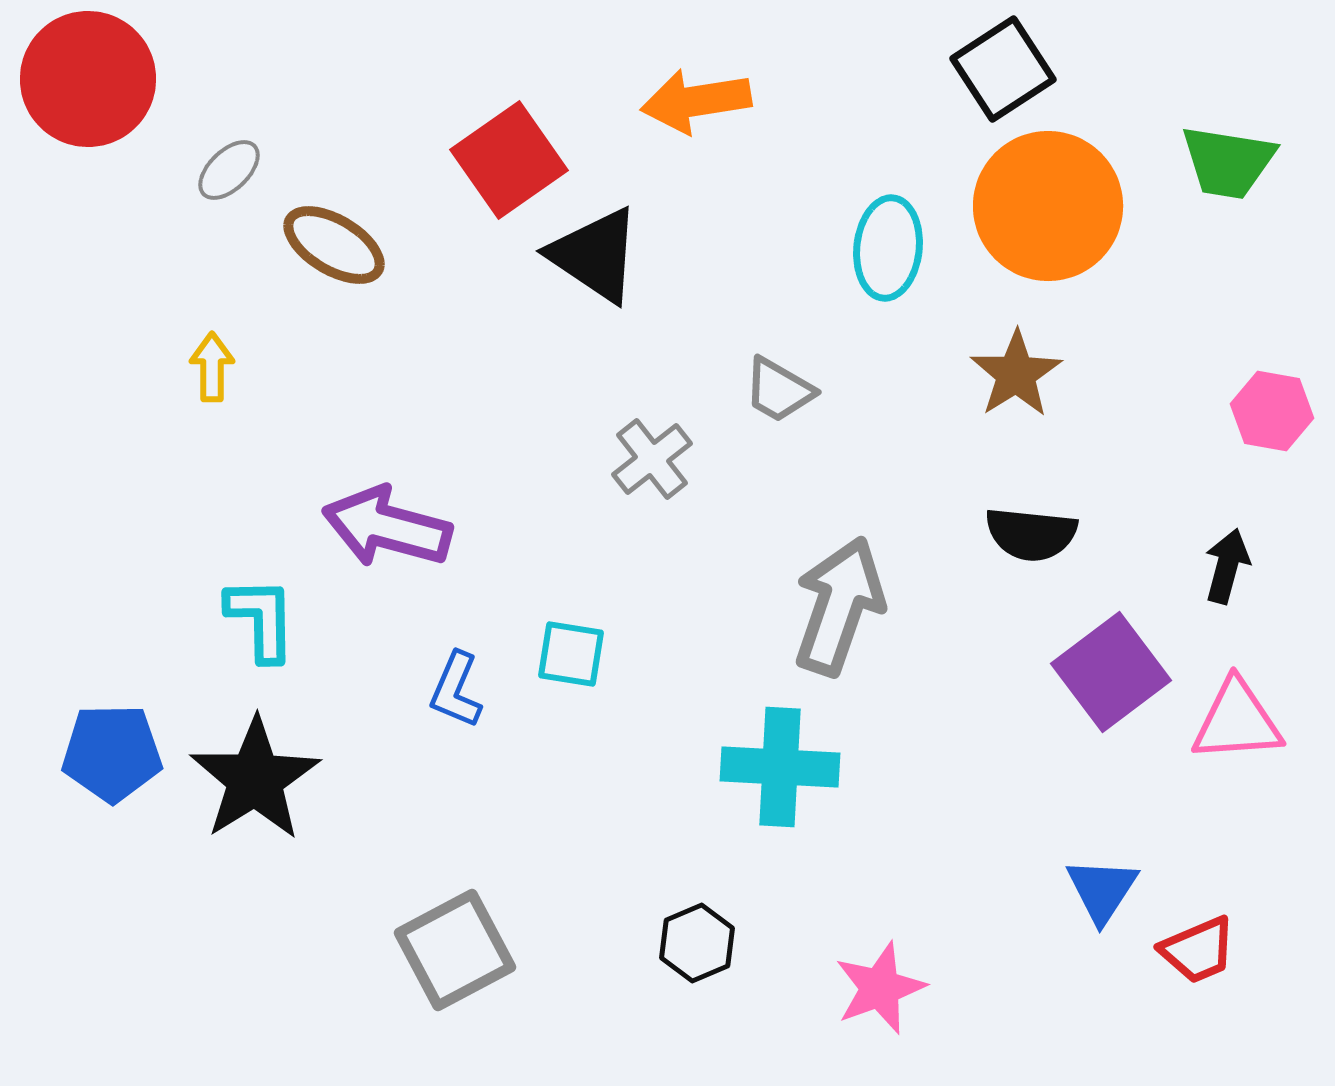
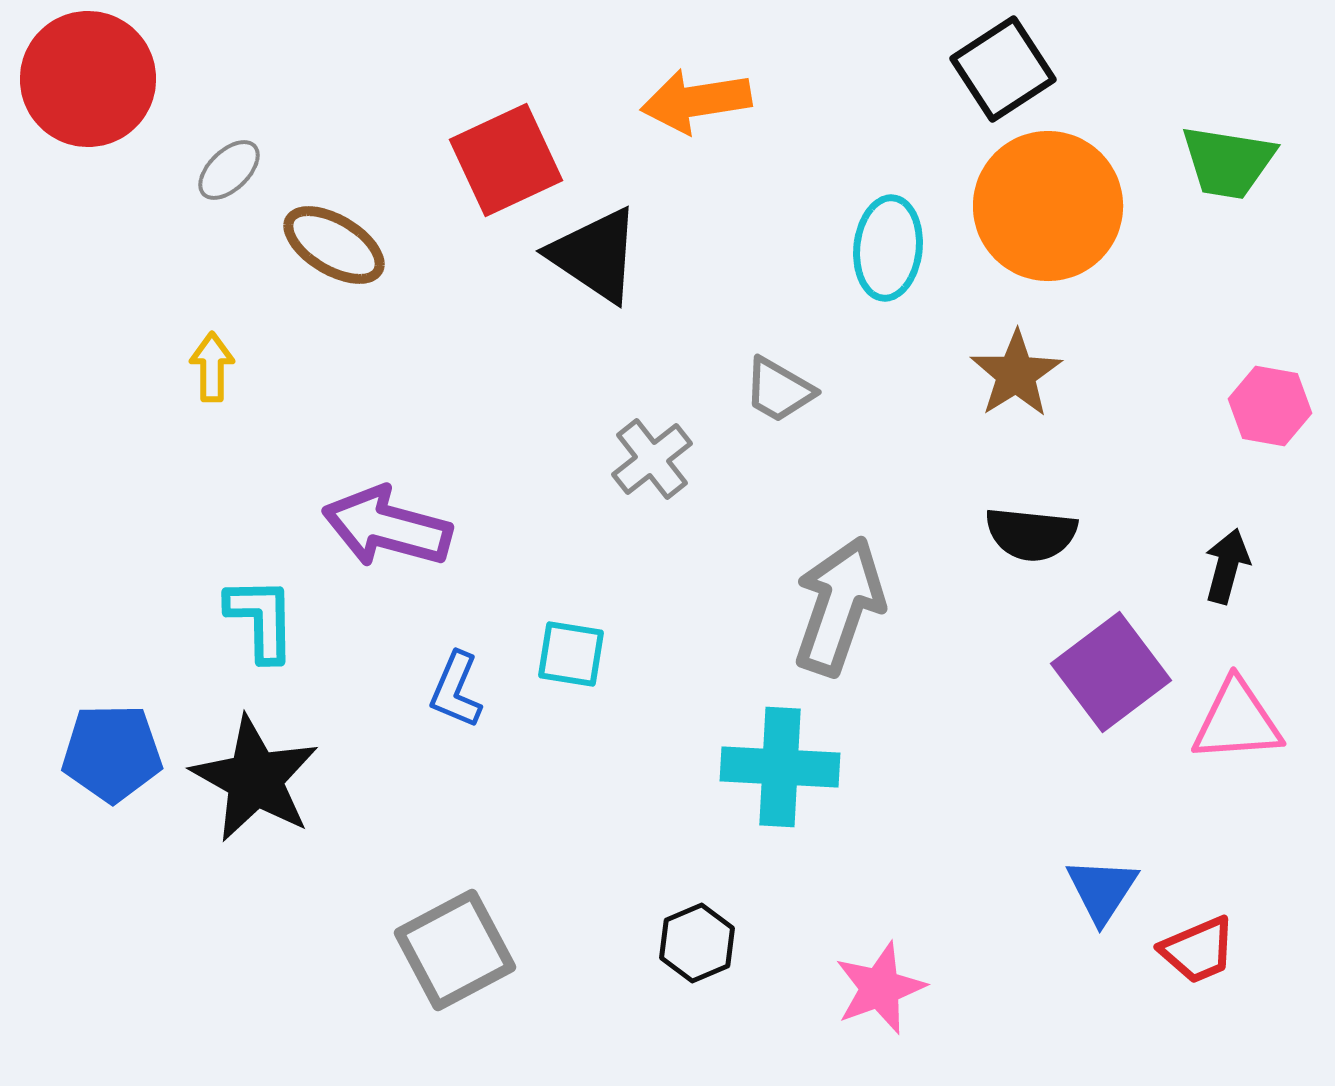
red square: moved 3 px left; rotated 10 degrees clockwise
pink hexagon: moved 2 px left, 5 px up
black star: rotated 11 degrees counterclockwise
